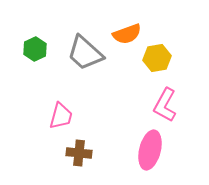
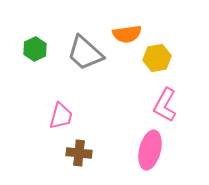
orange semicircle: rotated 12 degrees clockwise
